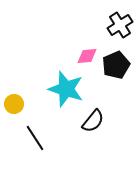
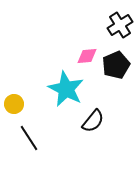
cyan star: rotated 9 degrees clockwise
black line: moved 6 px left
